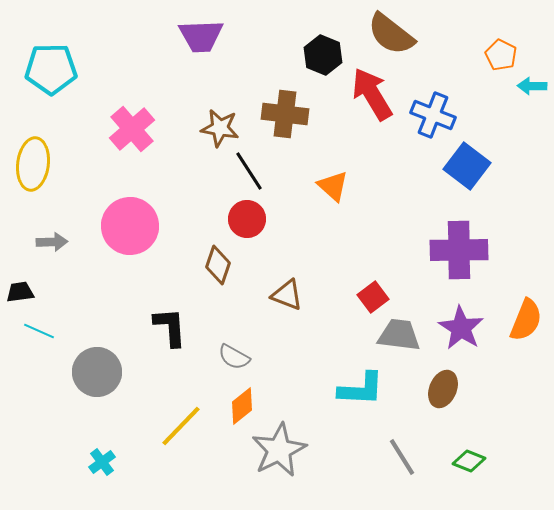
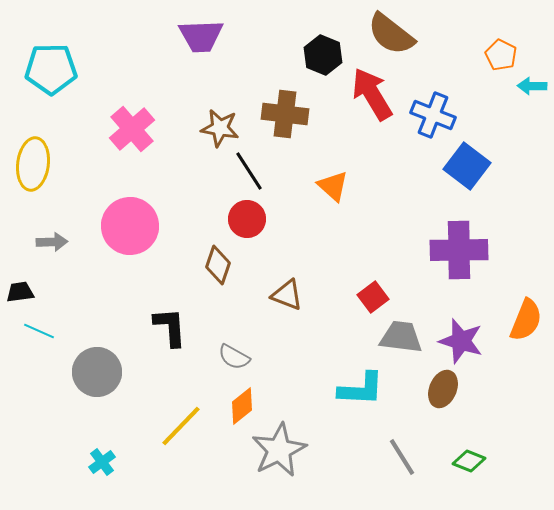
purple star: moved 13 px down; rotated 15 degrees counterclockwise
gray trapezoid: moved 2 px right, 2 px down
